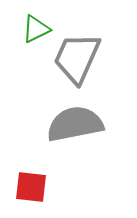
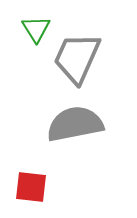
green triangle: rotated 36 degrees counterclockwise
